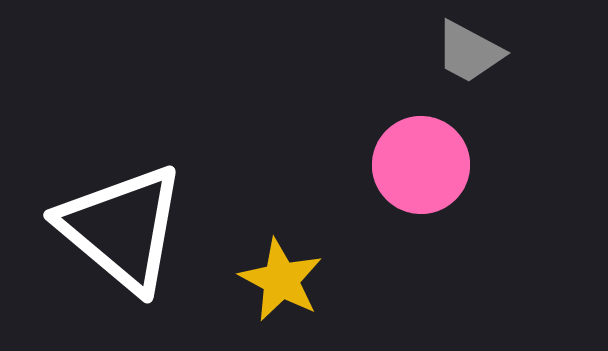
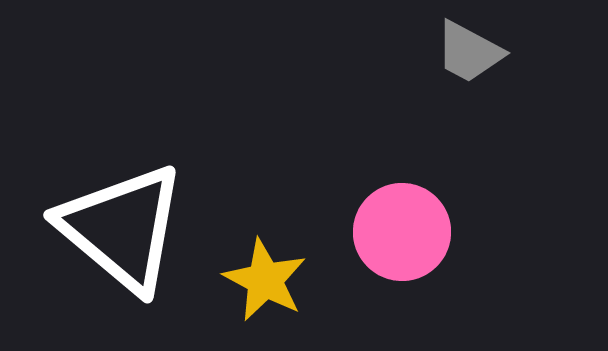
pink circle: moved 19 px left, 67 px down
yellow star: moved 16 px left
